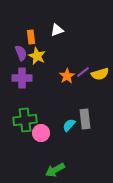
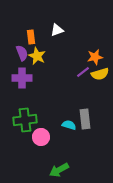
purple semicircle: moved 1 px right
orange star: moved 28 px right, 19 px up; rotated 21 degrees clockwise
cyan semicircle: rotated 64 degrees clockwise
pink circle: moved 4 px down
green arrow: moved 4 px right
